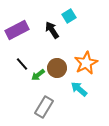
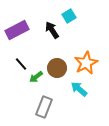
black line: moved 1 px left
green arrow: moved 2 px left, 2 px down
gray rectangle: rotated 10 degrees counterclockwise
